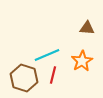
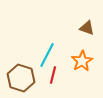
brown triangle: rotated 14 degrees clockwise
cyan line: rotated 40 degrees counterclockwise
brown hexagon: moved 3 px left
